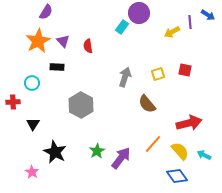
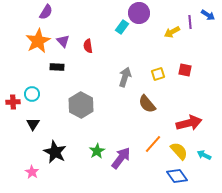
cyan circle: moved 11 px down
yellow semicircle: moved 1 px left
